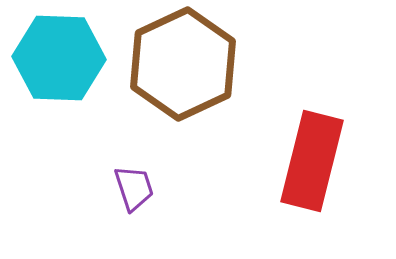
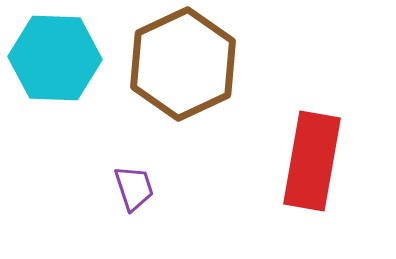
cyan hexagon: moved 4 px left
red rectangle: rotated 4 degrees counterclockwise
